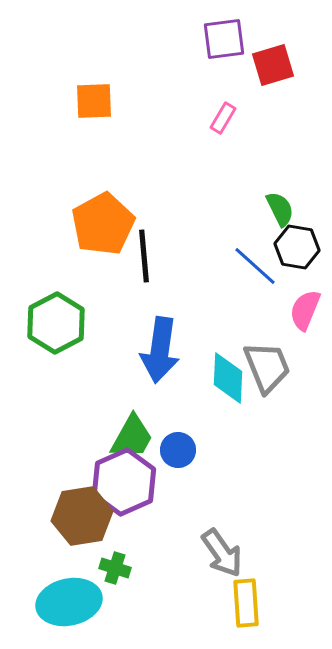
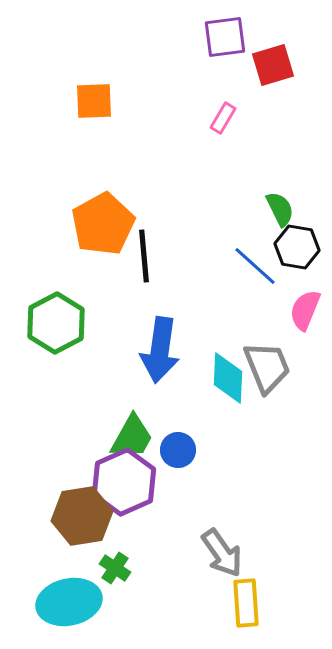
purple square: moved 1 px right, 2 px up
green cross: rotated 16 degrees clockwise
